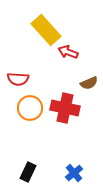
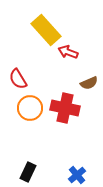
red semicircle: rotated 55 degrees clockwise
blue cross: moved 3 px right, 2 px down
